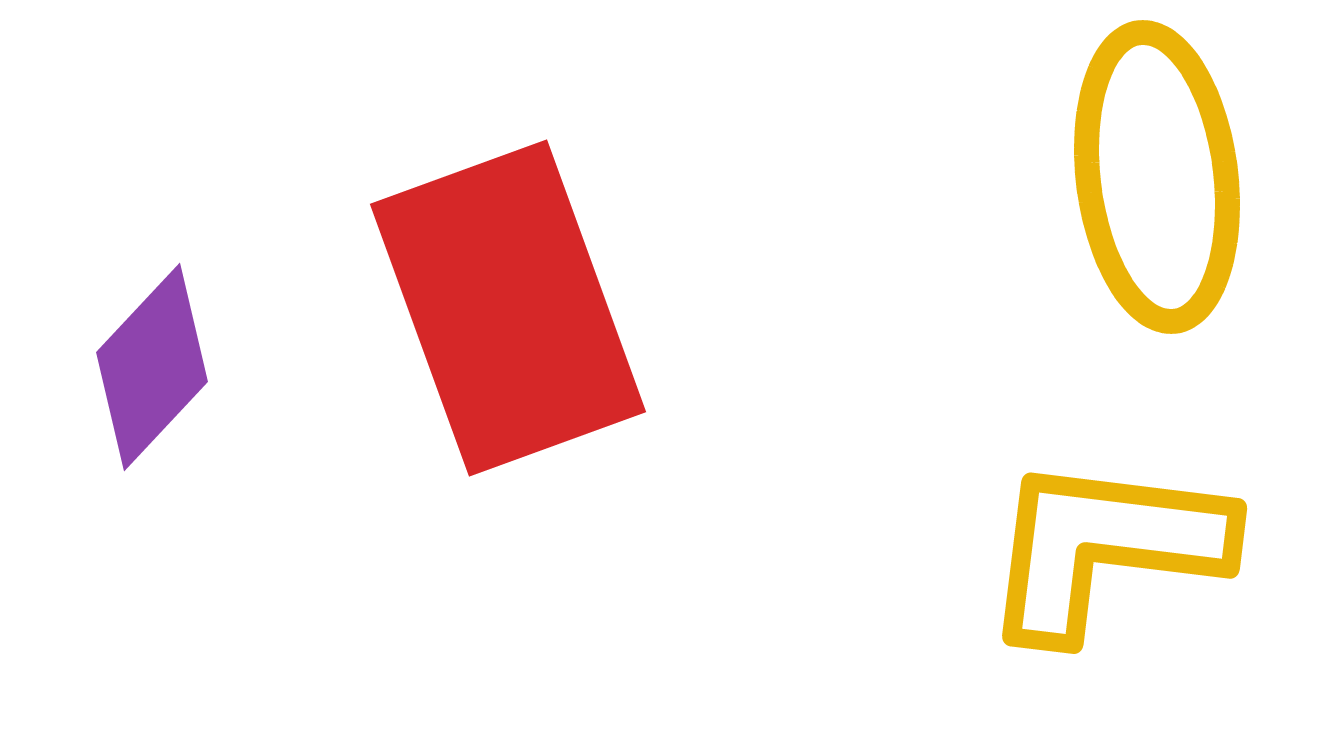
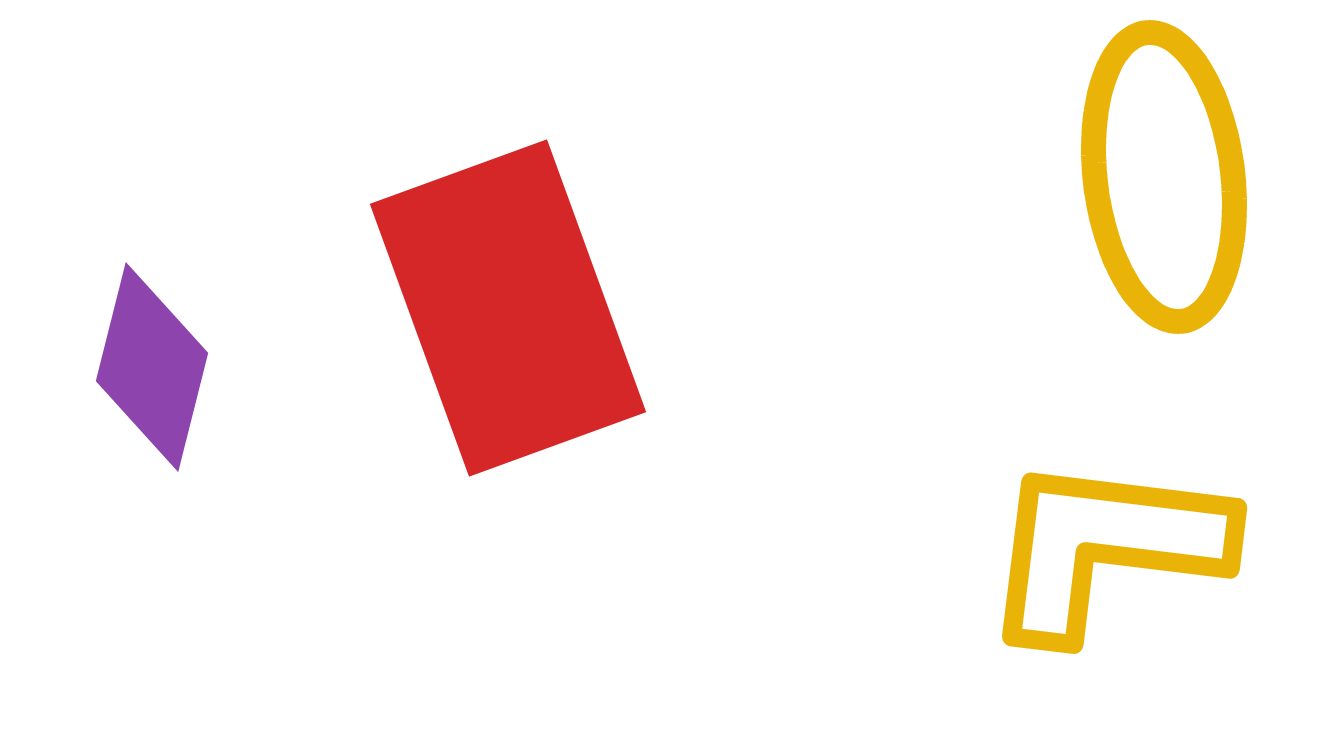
yellow ellipse: moved 7 px right
purple diamond: rotated 29 degrees counterclockwise
